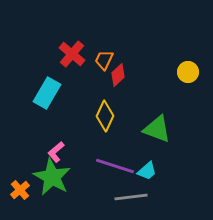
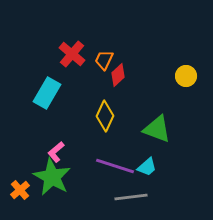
yellow circle: moved 2 px left, 4 px down
cyan trapezoid: moved 4 px up
